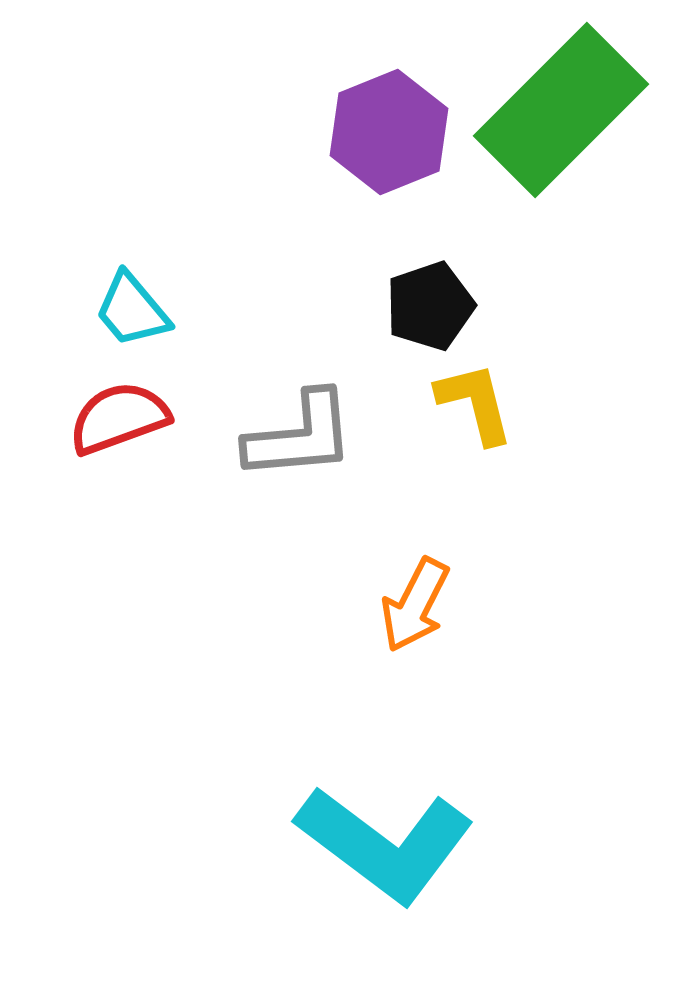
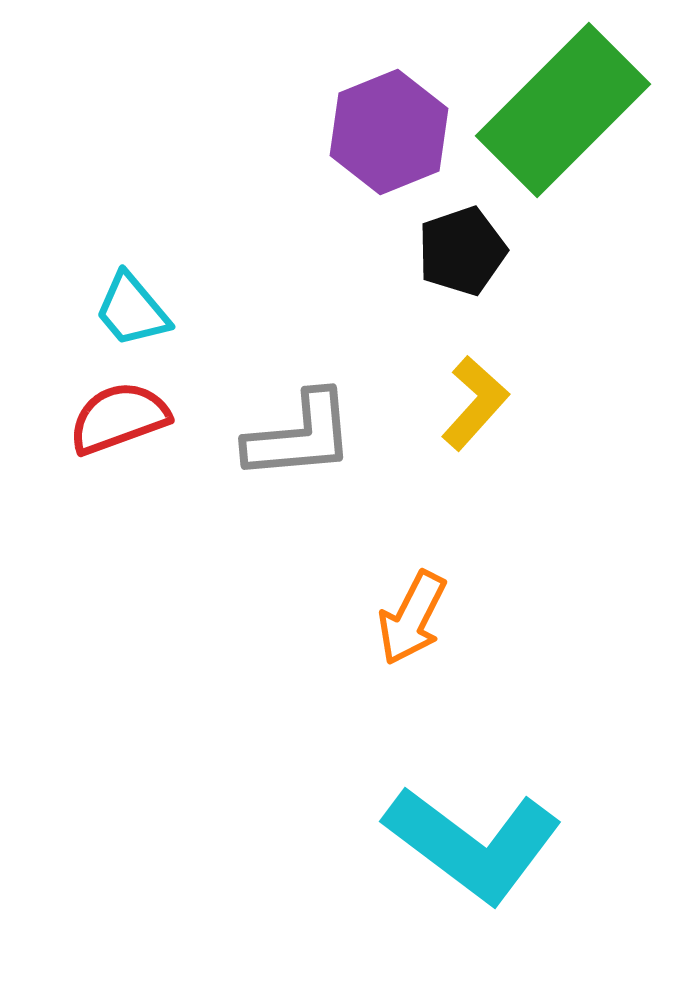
green rectangle: moved 2 px right
black pentagon: moved 32 px right, 55 px up
yellow L-shape: rotated 56 degrees clockwise
orange arrow: moved 3 px left, 13 px down
cyan L-shape: moved 88 px right
